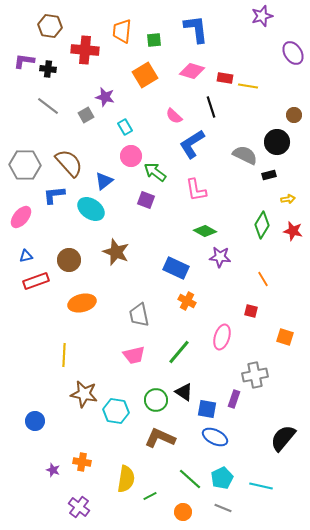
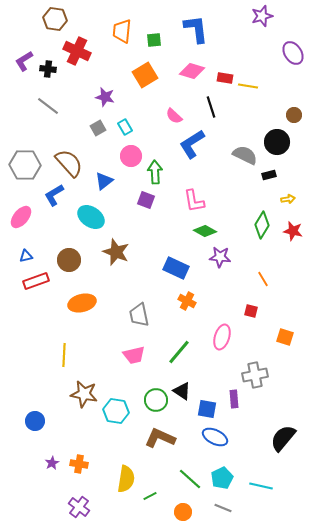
brown hexagon at (50, 26): moved 5 px right, 7 px up
red cross at (85, 50): moved 8 px left, 1 px down; rotated 20 degrees clockwise
purple L-shape at (24, 61): rotated 40 degrees counterclockwise
gray square at (86, 115): moved 12 px right, 13 px down
green arrow at (155, 172): rotated 50 degrees clockwise
pink L-shape at (196, 190): moved 2 px left, 11 px down
blue L-shape at (54, 195): rotated 25 degrees counterclockwise
cyan ellipse at (91, 209): moved 8 px down
black triangle at (184, 392): moved 2 px left, 1 px up
purple rectangle at (234, 399): rotated 24 degrees counterclockwise
orange cross at (82, 462): moved 3 px left, 2 px down
purple star at (53, 470): moved 1 px left, 7 px up; rotated 24 degrees clockwise
